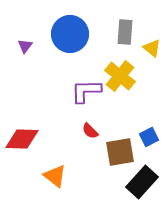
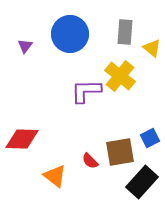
red semicircle: moved 30 px down
blue square: moved 1 px right, 1 px down
